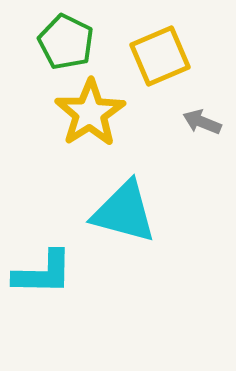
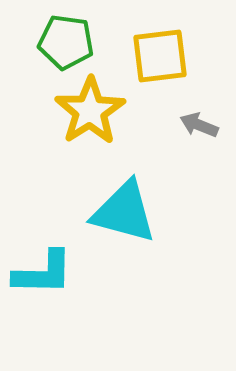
green pentagon: rotated 18 degrees counterclockwise
yellow square: rotated 16 degrees clockwise
yellow star: moved 2 px up
gray arrow: moved 3 px left, 3 px down
